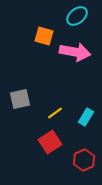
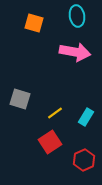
cyan ellipse: rotated 60 degrees counterclockwise
orange square: moved 10 px left, 13 px up
gray square: rotated 30 degrees clockwise
